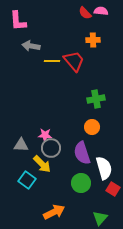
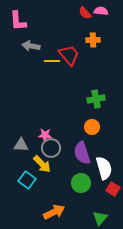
red trapezoid: moved 5 px left, 6 px up
